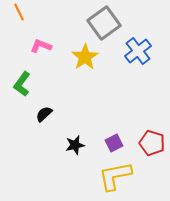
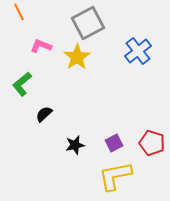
gray square: moved 16 px left; rotated 8 degrees clockwise
yellow star: moved 8 px left
green L-shape: rotated 15 degrees clockwise
